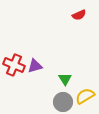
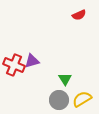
purple triangle: moved 3 px left, 5 px up
yellow semicircle: moved 3 px left, 3 px down
gray circle: moved 4 px left, 2 px up
